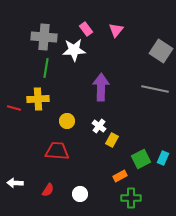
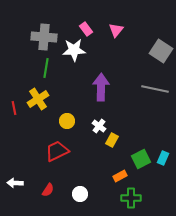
yellow cross: rotated 30 degrees counterclockwise
red line: rotated 64 degrees clockwise
red trapezoid: rotated 30 degrees counterclockwise
